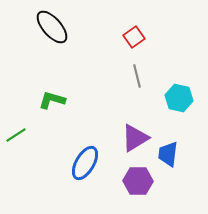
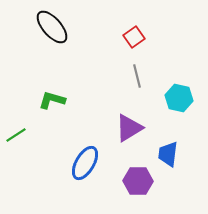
purple triangle: moved 6 px left, 10 px up
